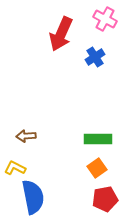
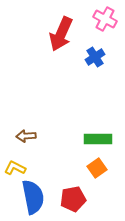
red pentagon: moved 32 px left
